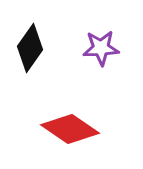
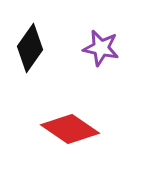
purple star: rotated 15 degrees clockwise
